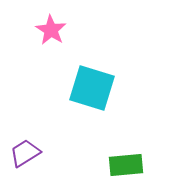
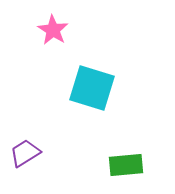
pink star: moved 2 px right
